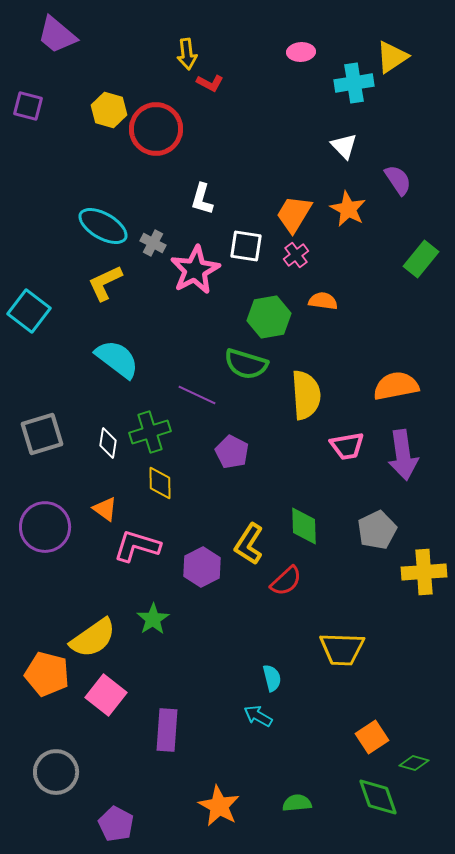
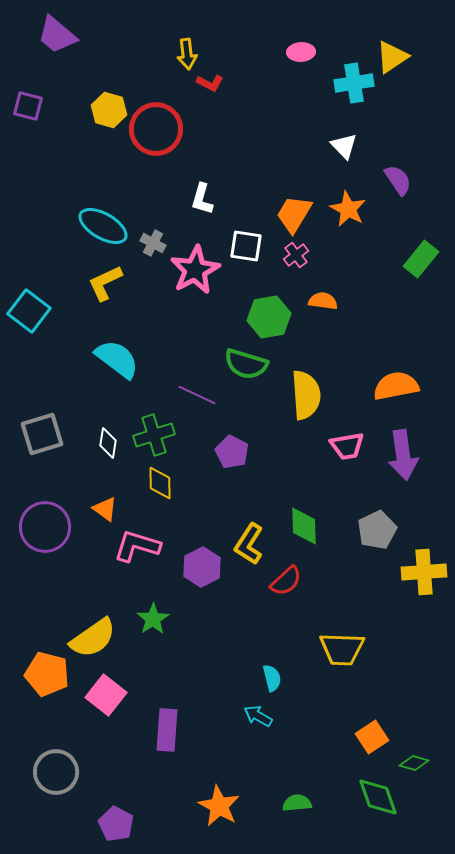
green cross at (150, 432): moved 4 px right, 3 px down
